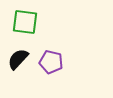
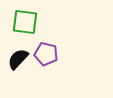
purple pentagon: moved 5 px left, 8 px up
